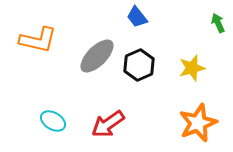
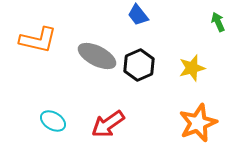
blue trapezoid: moved 1 px right, 2 px up
green arrow: moved 1 px up
gray ellipse: rotated 72 degrees clockwise
